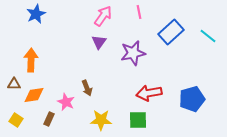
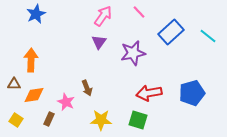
pink line: rotated 32 degrees counterclockwise
blue pentagon: moved 6 px up
green square: rotated 18 degrees clockwise
